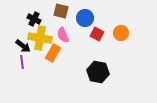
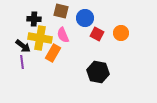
black cross: rotated 24 degrees counterclockwise
